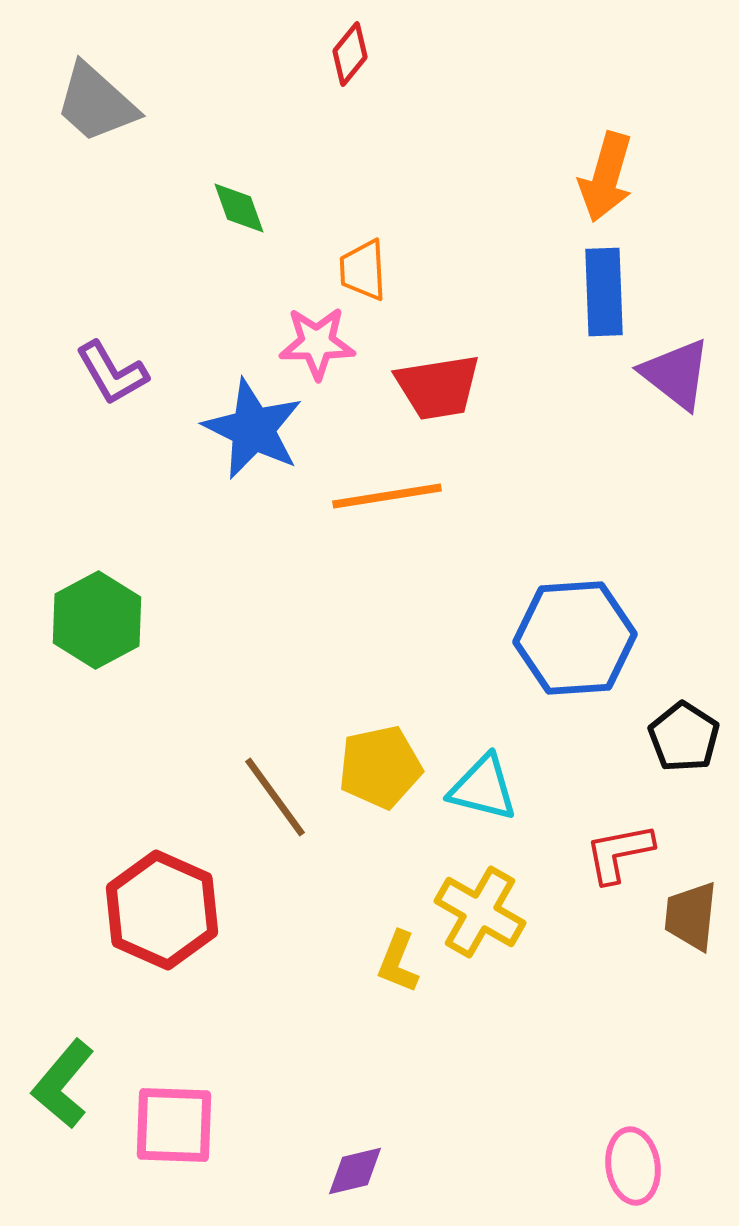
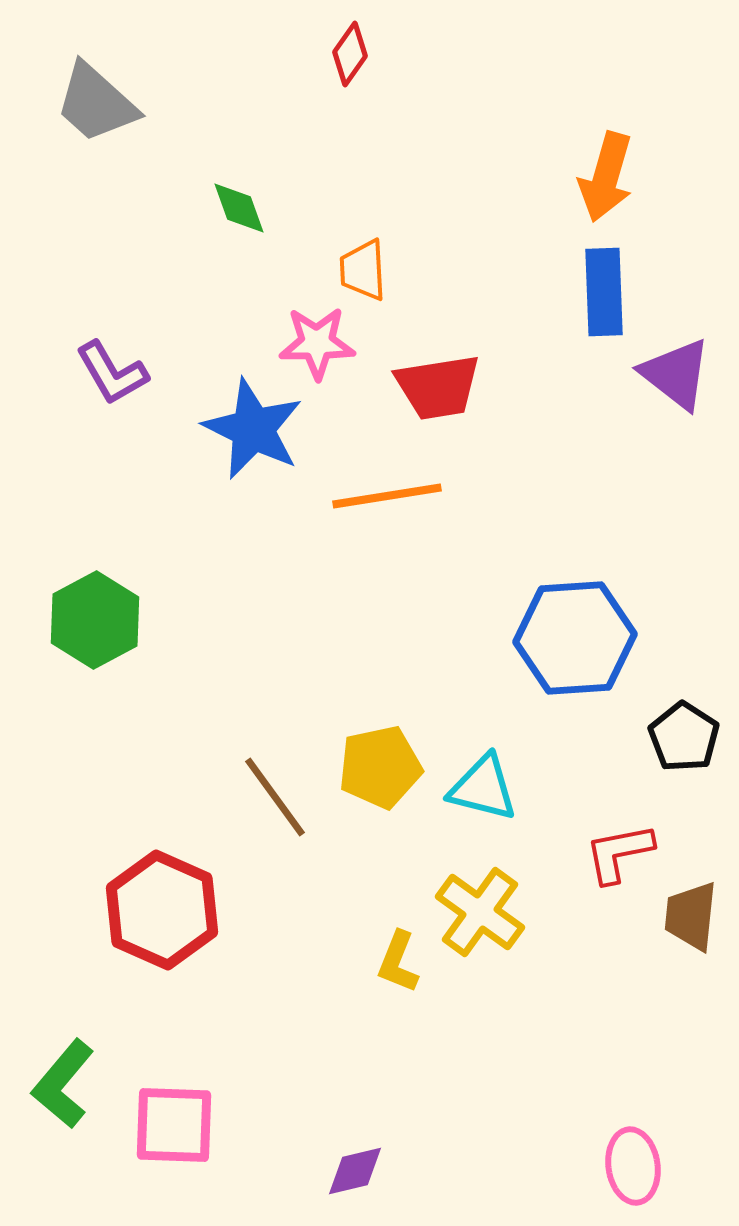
red diamond: rotated 4 degrees counterclockwise
green hexagon: moved 2 px left
yellow cross: rotated 6 degrees clockwise
